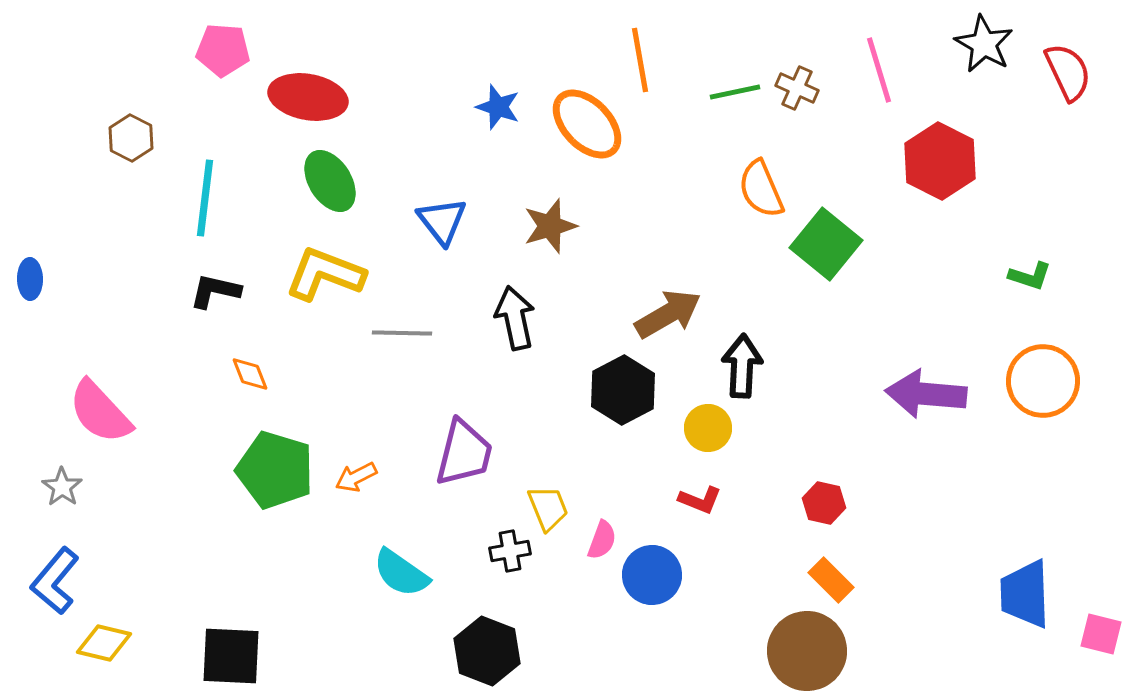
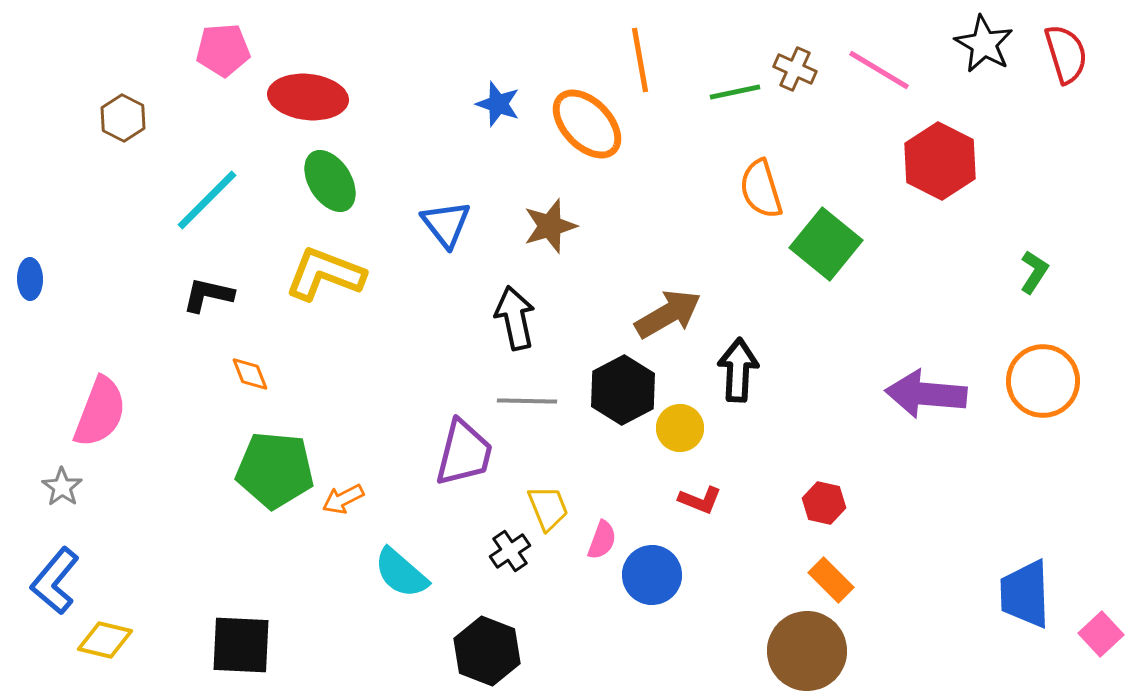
pink pentagon at (223, 50): rotated 8 degrees counterclockwise
pink line at (879, 70): rotated 42 degrees counterclockwise
red semicircle at (1068, 72): moved 2 px left, 18 px up; rotated 8 degrees clockwise
brown cross at (797, 88): moved 2 px left, 19 px up
red ellipse at (308, 97): rotated 4 degrees counterclockwise
blue star at (498, 107): moved 3 px up
brown hexagon at (131, 138): moved 8 px left, 20 px up
orange semicircle at (761, 189): rotated 6 degrees clockwise
cyan line at (205, 198): moved 2 px right, 2 px down; rotated 38 degrees clockwise
blue triangle at (442, 221): moved 4 px right, 3 px down
green L-shape at (1030, 276): moved 4 px right, 4 px up; rotated 75 degrees counterclockwise
black L-shape at (215, 291): moved 7 px left, 4 px down
gray line at (402, 333): moved 125 px right, 68 px down
black arrow at (742, 366): moved 4 px left, 4 px down
pink semicircle at (100, 412): rotated 116 degrees counterclockwise
yellow circle at (708, 428): moved 28 px left
green pentagon at (275, 470): rotated 12 degrees counterclockwise
orange arrow at (356, 477): moved 13 px left, 22 px down
black cross at (510, 551): rotated 24 degrees counterclockwise
cyan semicircle at (401, 573): rotated 6 degrees clockwise
pink square at (1101, 634): rotated 33 degrees clockwise
yellow diamond at (104, 643): moved 1 px right, 3 px up
black square at (231, 656): moved 10 px right, 11 px up
